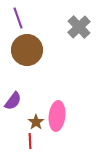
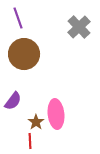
brown circle: moved 3 px left, 4 px down
pink ellipse: moved 1 px left, 2 px up; rotated 12 degrees counterclockwise
